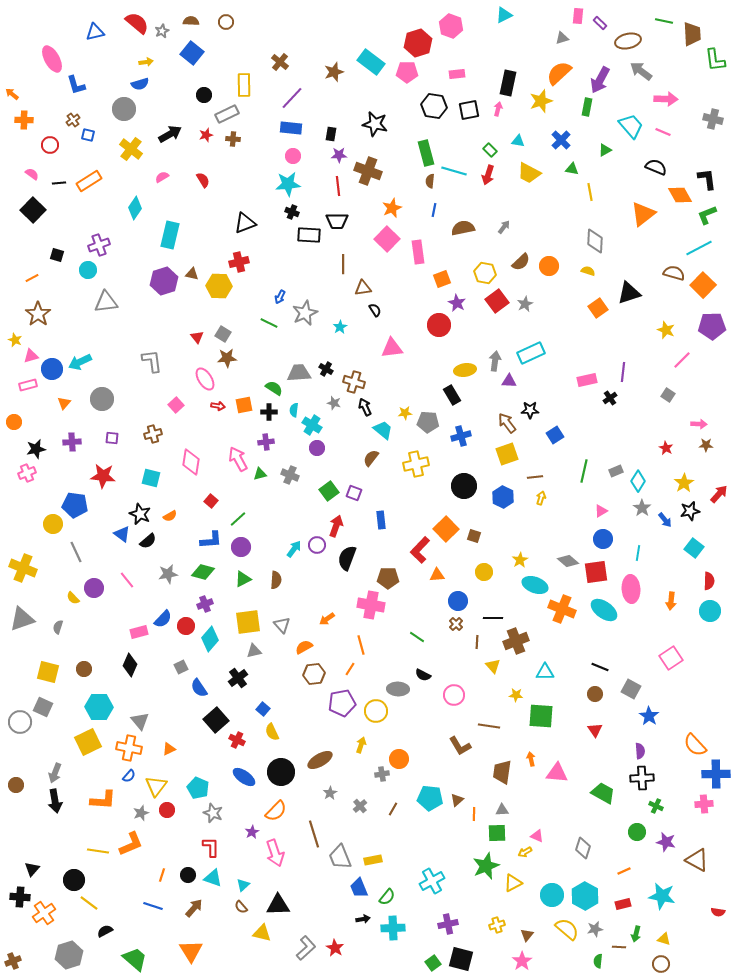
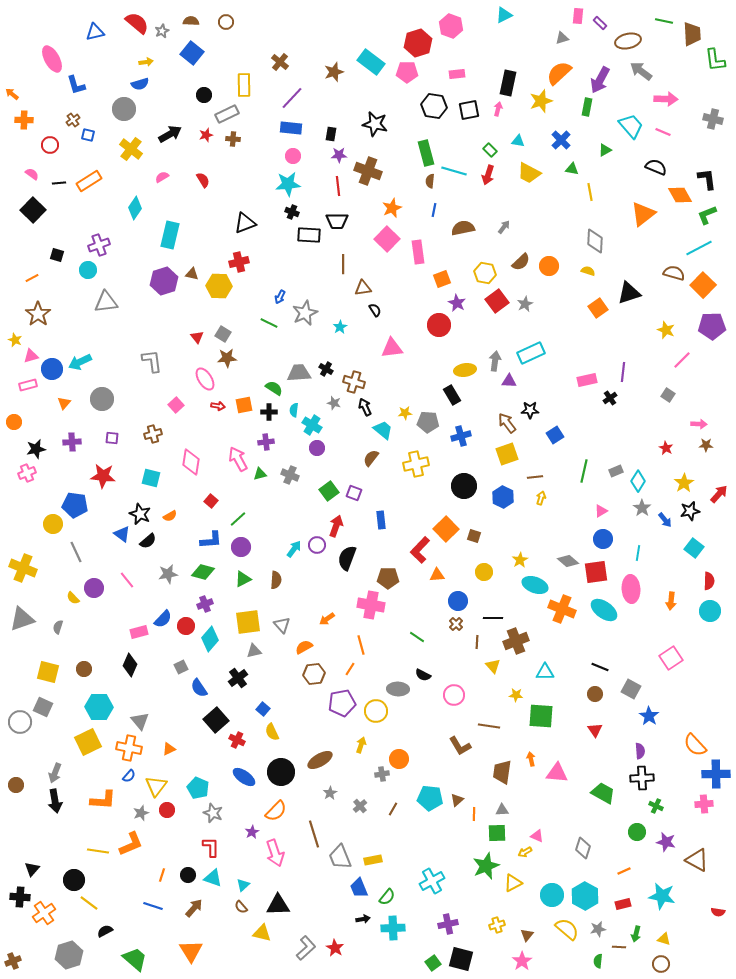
gray star at (595, 929): moved 3 px right
